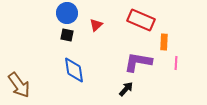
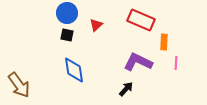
purple L-shape: rotated 16 degrees clockwise
